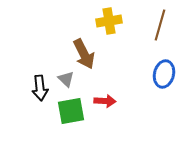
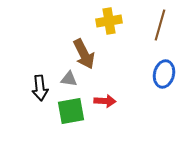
gray triangle: moved 3 px right; rotated 36 degrees counterclockwise
